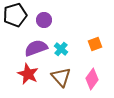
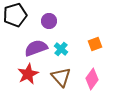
purple circle: moved 5 px right, 1 px down
red star: rotated 20 degrees clockwise
